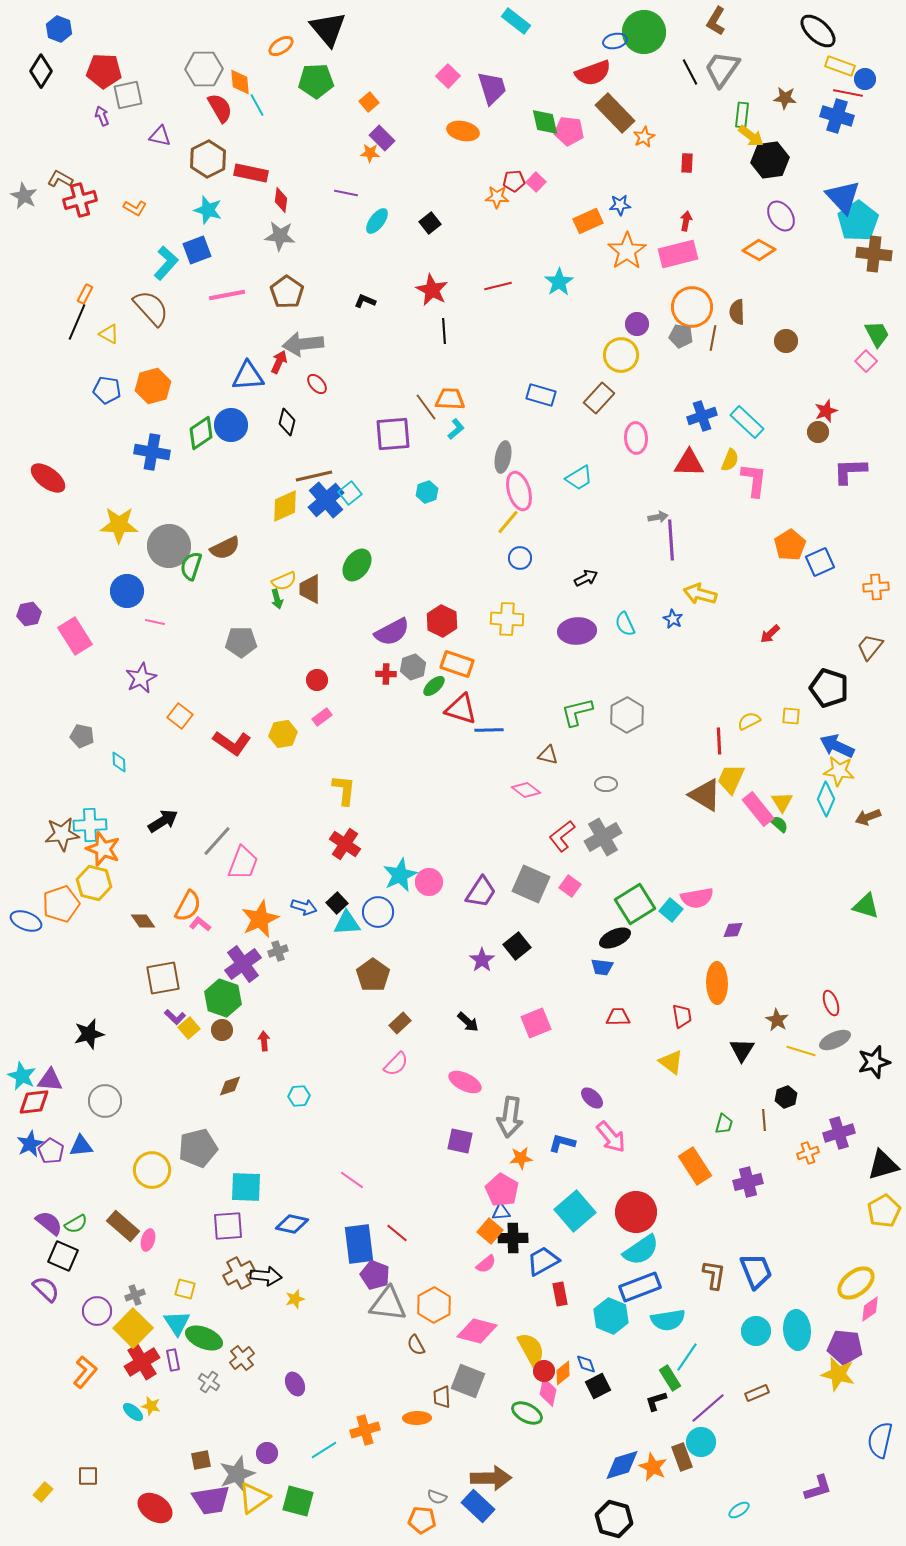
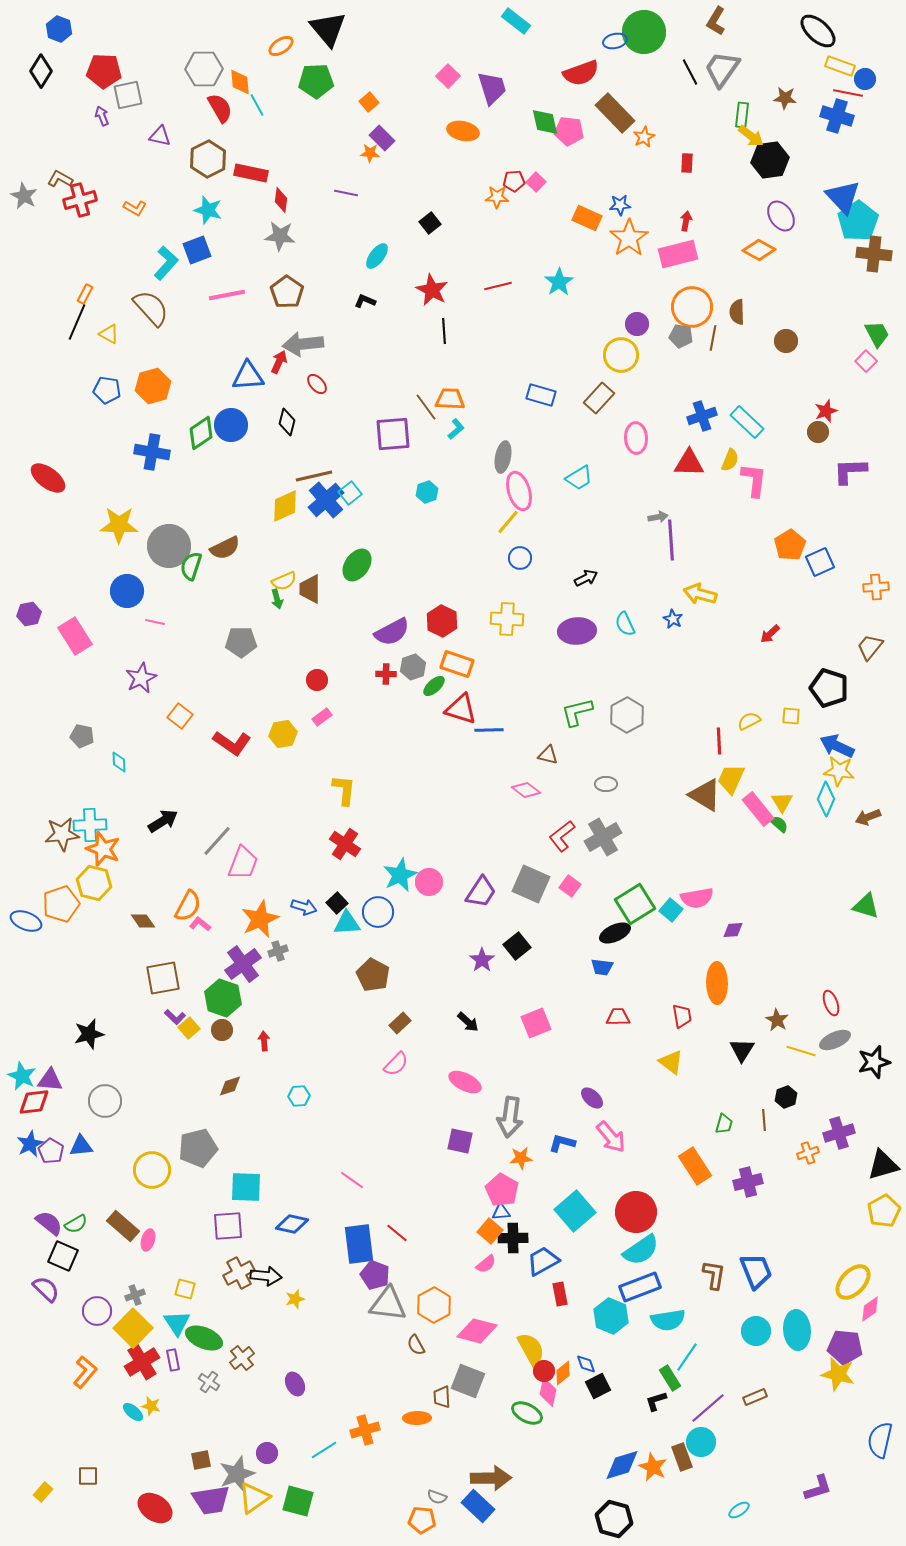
red semicircle at (593, 73): moved 12 px left
cyan ellipse at (377, 221): moved 35 px down
orange rectangle at (588, 221): moved 1 px left, 3 px up; rotated 48 degrees clockwise
orange star at (627, 251): moved 2 px right, 13 px up
black ellipse at (615, 938): moved 5 px up
brown pentagon at (373, 975): rotated 8 degrees counterclockwise
yellow ellipse at (856, 1283): moved 3 px left, 1 px up; rotated 9 degrees counterclockwise
brown rectangle at (757, 1393): moved 2 px left, 4 px down
